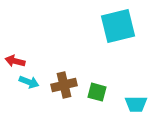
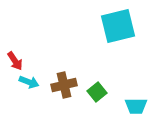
red arrow: rotated 138 degrees counterclockwise
green square: rotated 36 degrees clockwise
cyan trapezoid: moved 2 px down
